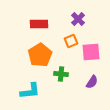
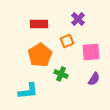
orange square: moved 4 px left
green cross: rotated 16 degrees clockwise
purple semicircle: moved 2 px right, 3 px up
cyan L-shape: moved 2 px left
